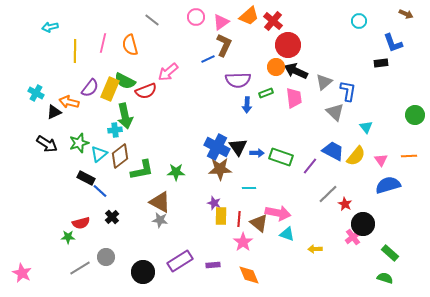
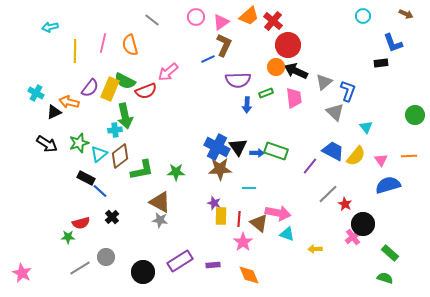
cyan circle at (359, 21): moved 4 px right, 5 px up
blue L-shape at (348, 91): rotated 10 degrees clockwise
green rectangle at (281, 157): moved 5 px left, 6 px up
